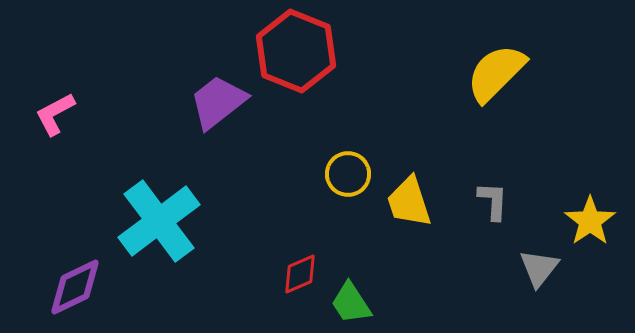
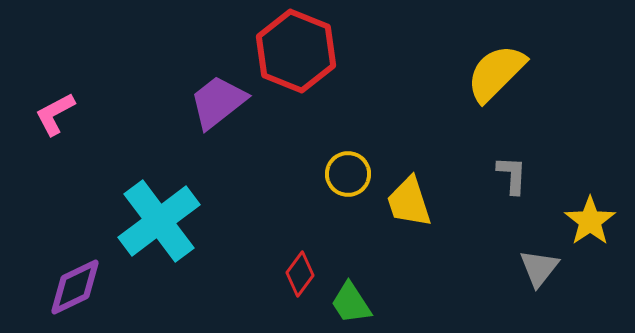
gray L-shape: moved 19 px right, 26 px up
red diamond: rotated 30 degrees counterclockwise
